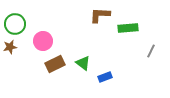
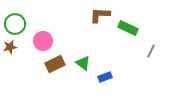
green rectangle: rotated 30 degrees clockwise
